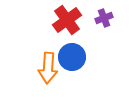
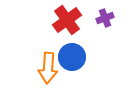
purple cross: moved 1 px right
